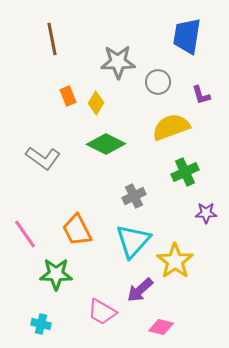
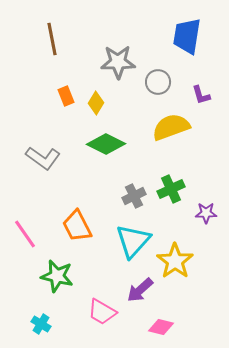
orange rectangle: moved 2 px left
green cross: moved 14 px left, 17 px down
orange trapezoid: moved 4 px up
green star: moved 1 px right, 2 px down; rotated 12 degrees clockwise
cyan cross: rotated 18 degrees clockwise
